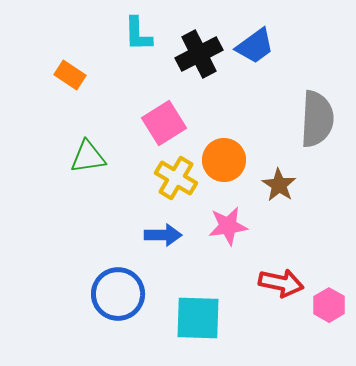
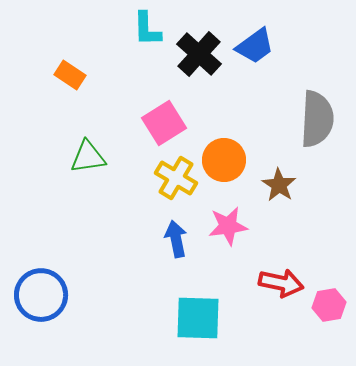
cyan L-shape: moved 9 px right, 5 px up
black cross: rotated 21 degrees counterclockwise
blue arrow: moved 13 px right, 4 px down; rotated 102 degrees counterclockwise
blue circle: moved 77 px left, 1 px down
pink hexagon: rotated 20 degrees clockwise
